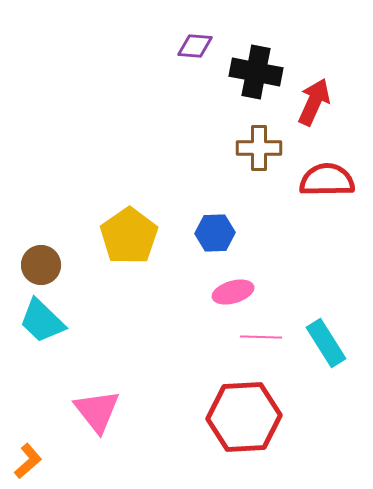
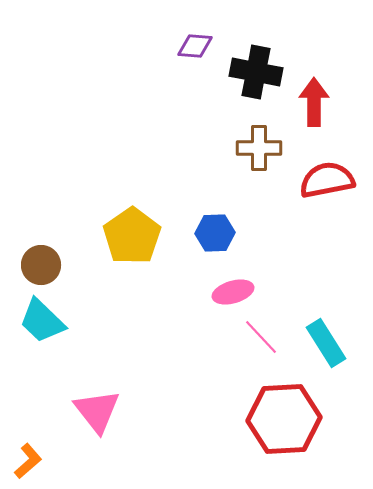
red arrow: rotated 24 degrees counterclockwise
red semicircle: rotated 10 degrees counterclockwise
yellow pentagon: moved 3 px right
pink line: rotated 45 degrees clockwise
red hexagon: moved 40 px right, 2 px down
